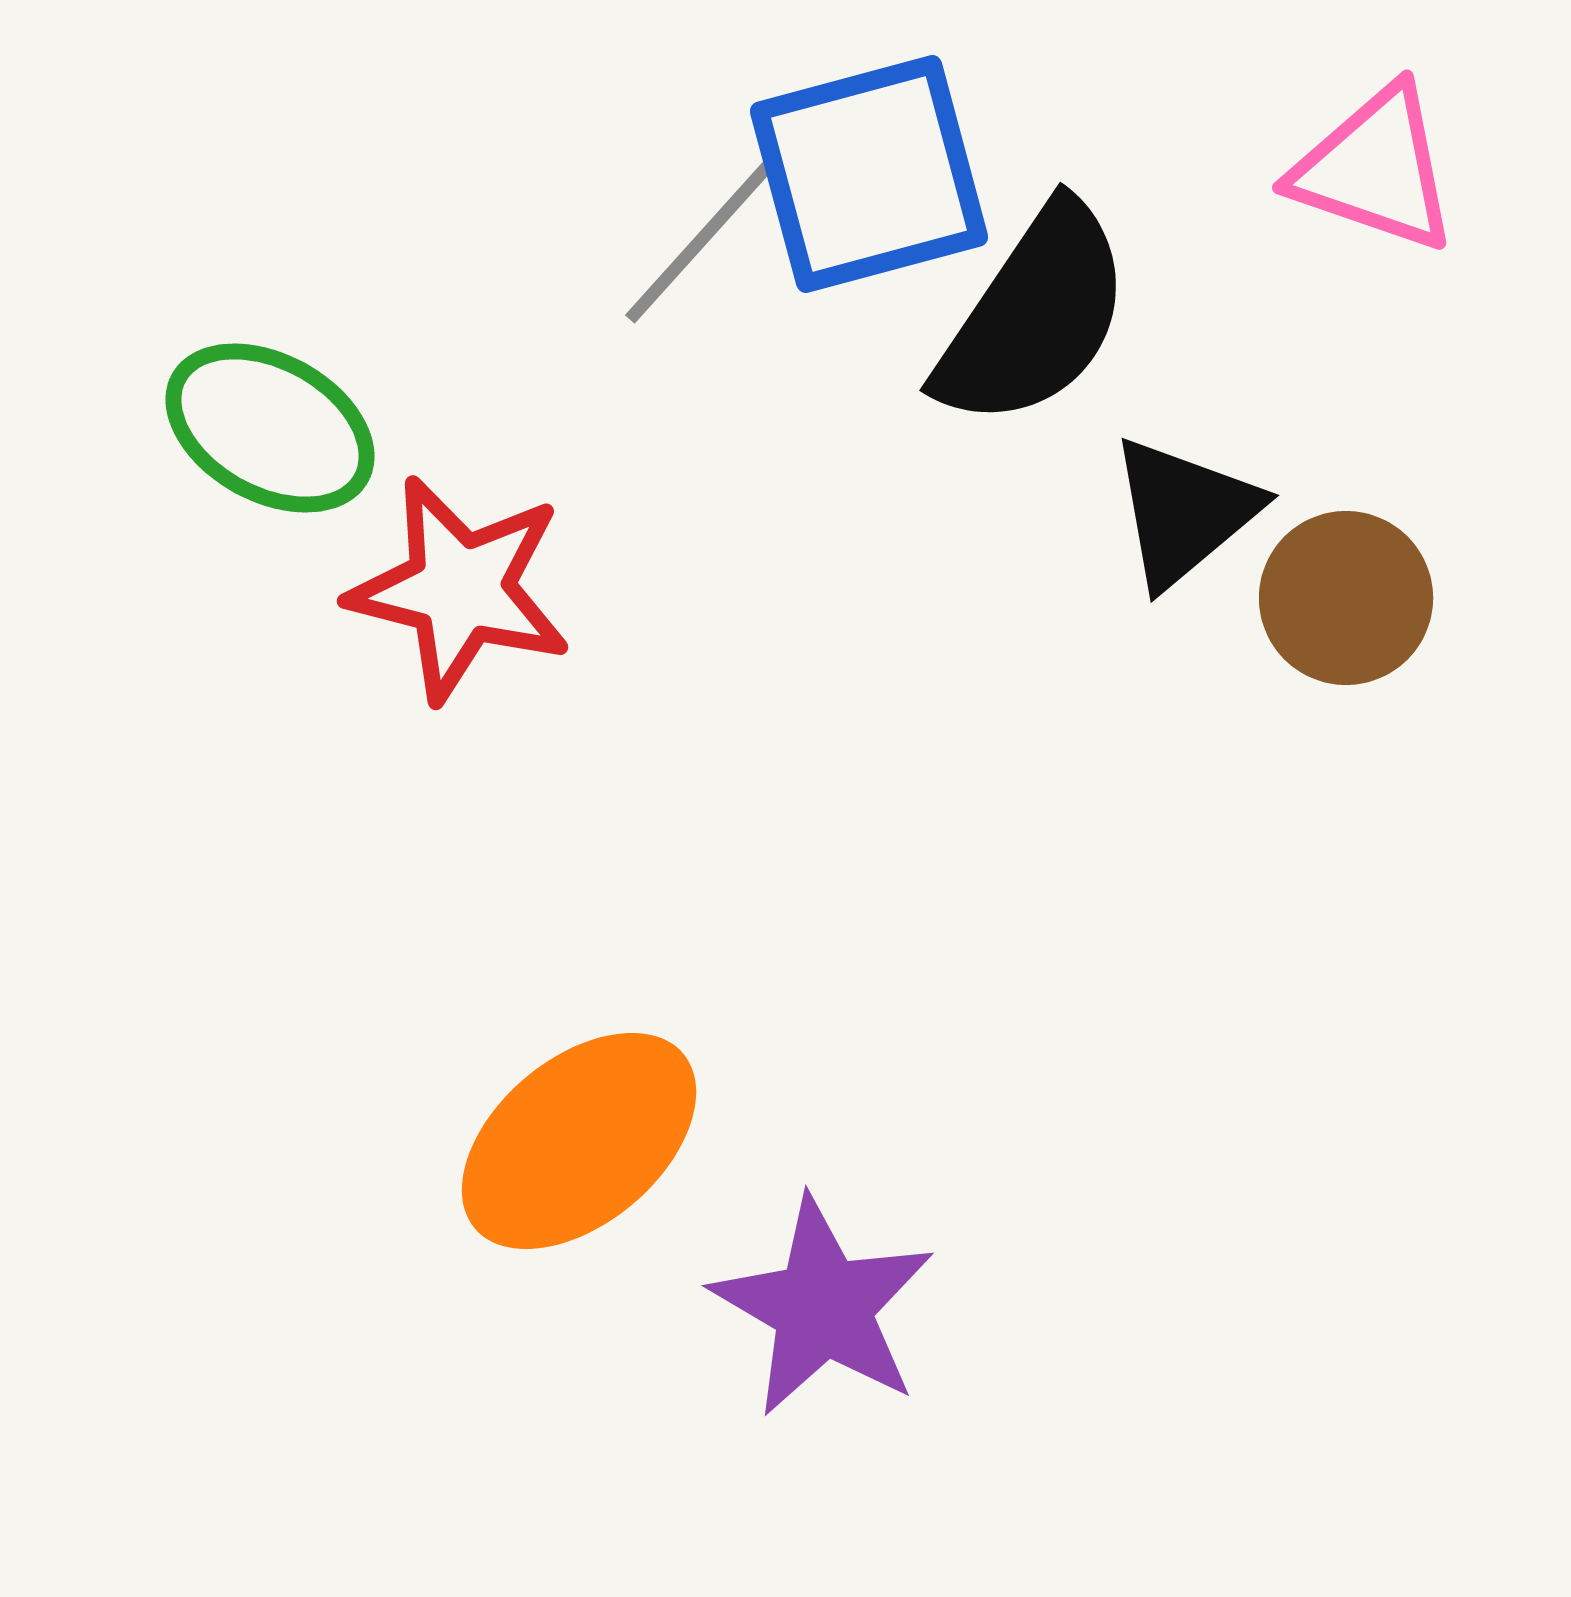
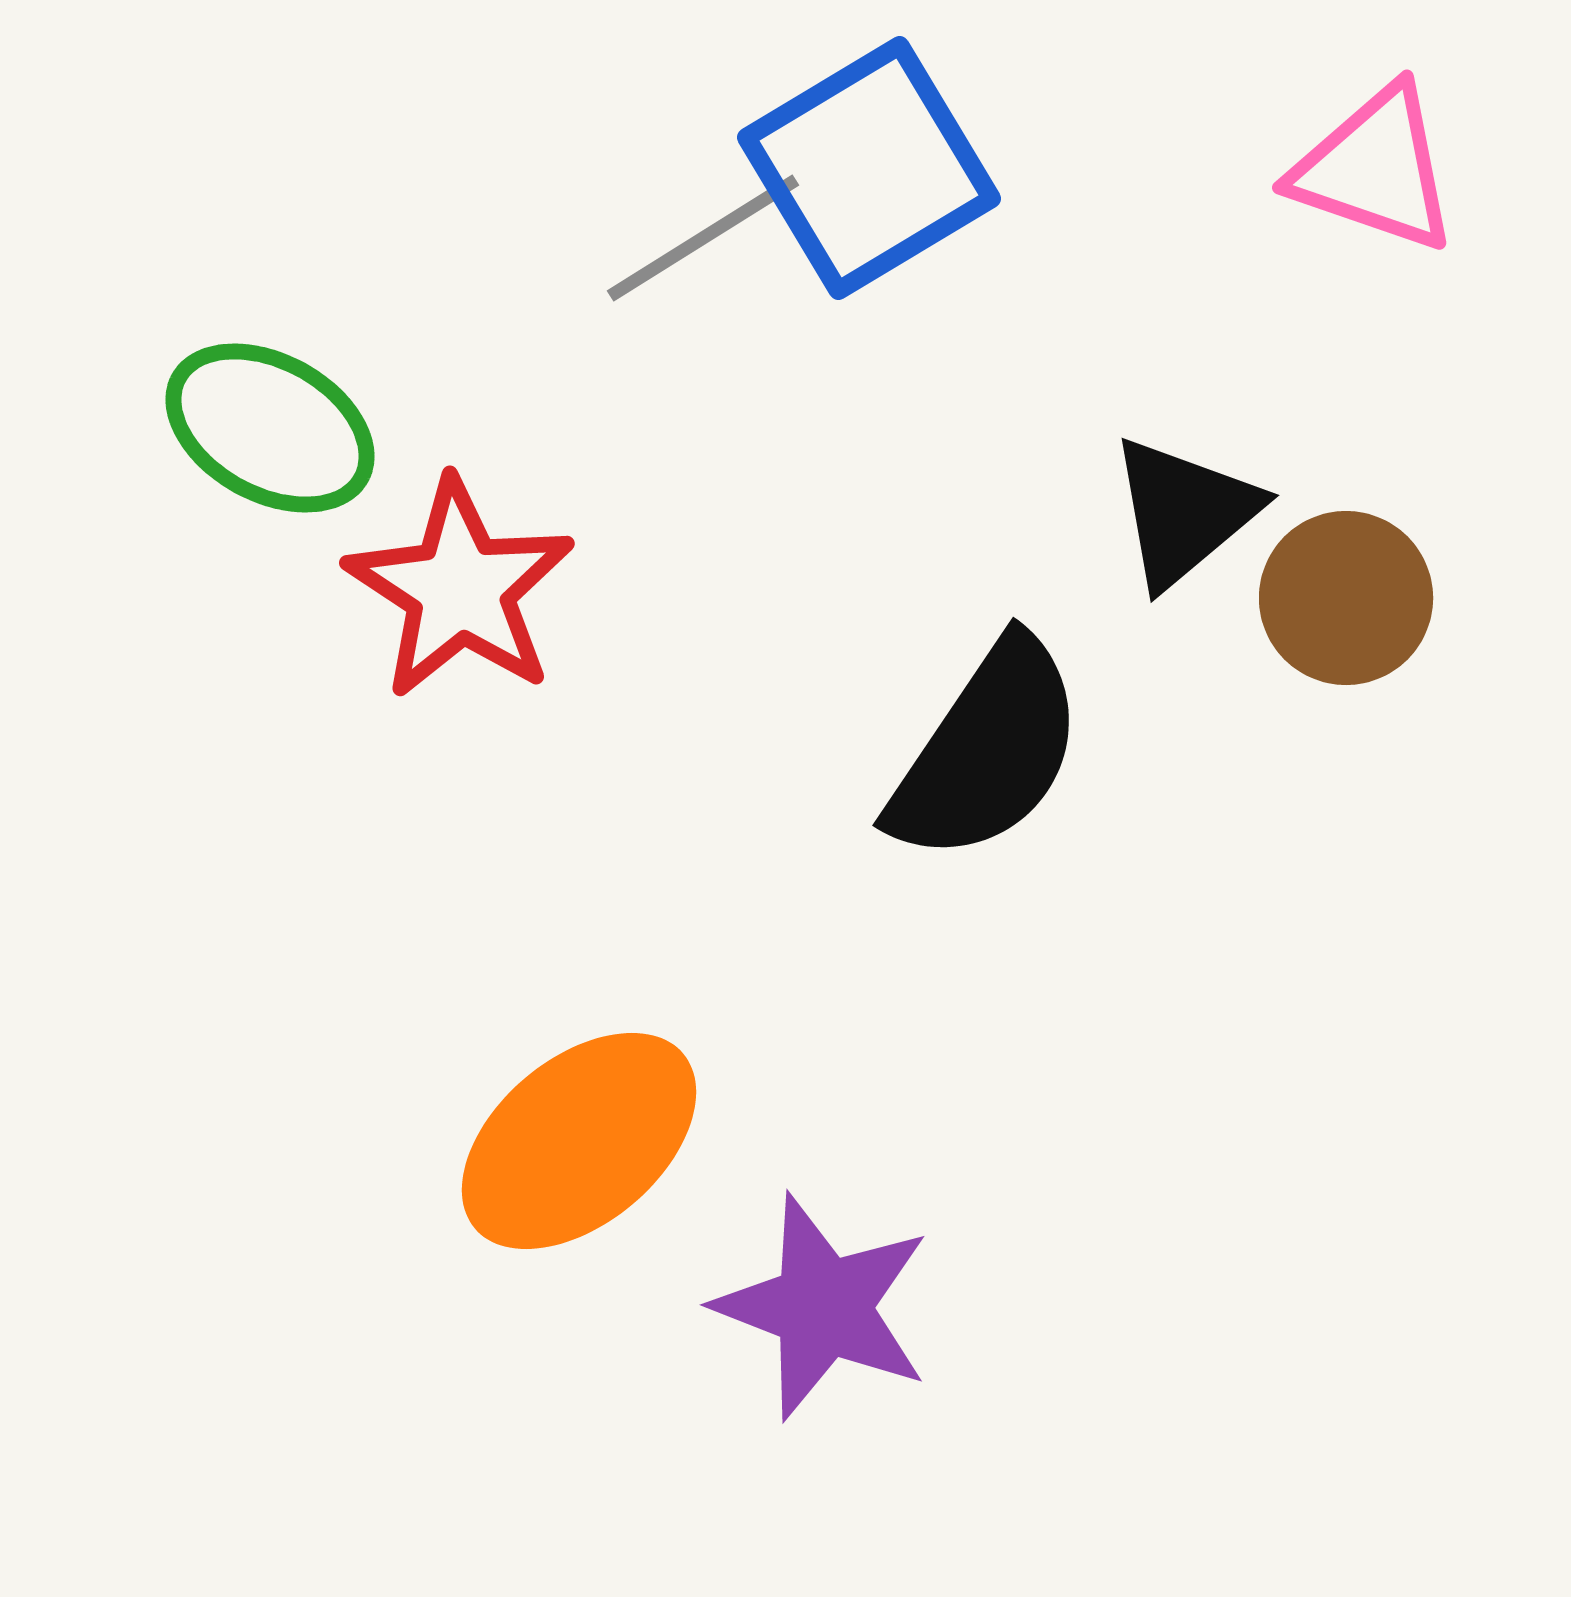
blue square: moved 6 px up; rotated 16 degrees counterclockwise
gray line: rotated 16 degrees clockwise
black semicircle: moved 47 px left, 435 px down
red star: rotated 19 degrees clockwise
purple star: rotated 9 degrees counterclockwise
